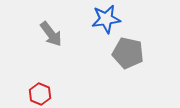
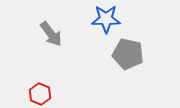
blue star: rotated 8 degrees clockwise
gray pentagon: moved 1 px down
